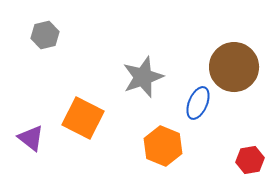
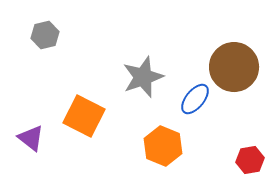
blue ellipse: moved 3 px left, 4 px up; rotated 16 degrees clockwise
orange square: moved 1 px right, 2 px up
